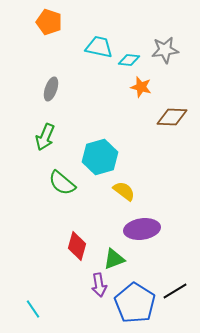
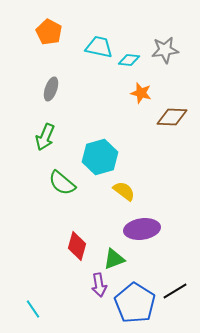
orange pentagon: moved 10 px down; rotated 10 degrees clockwise
orange star: moved 6 px down
